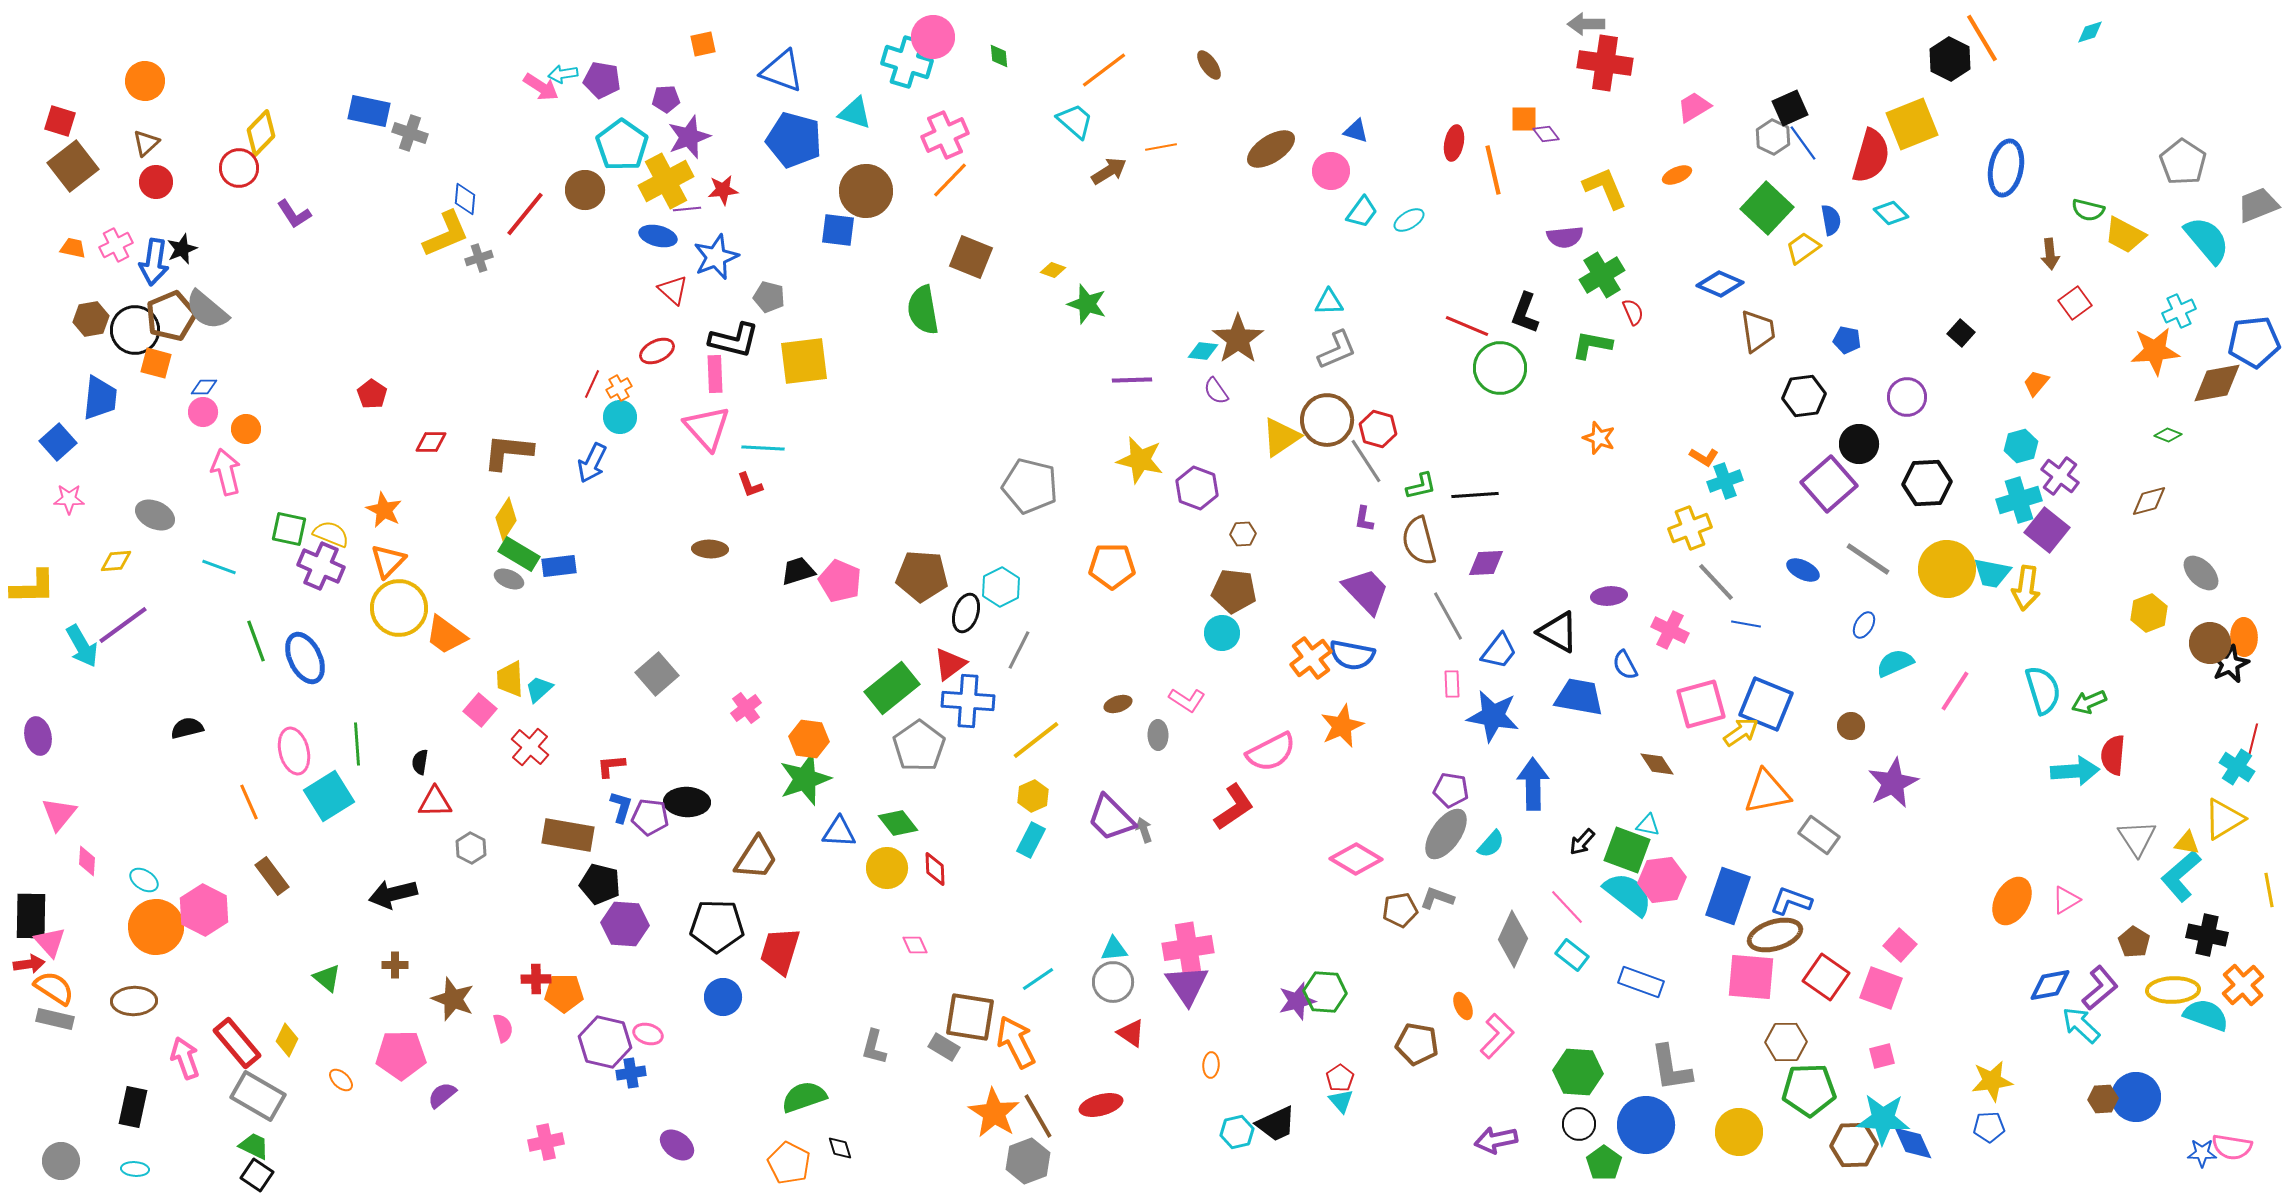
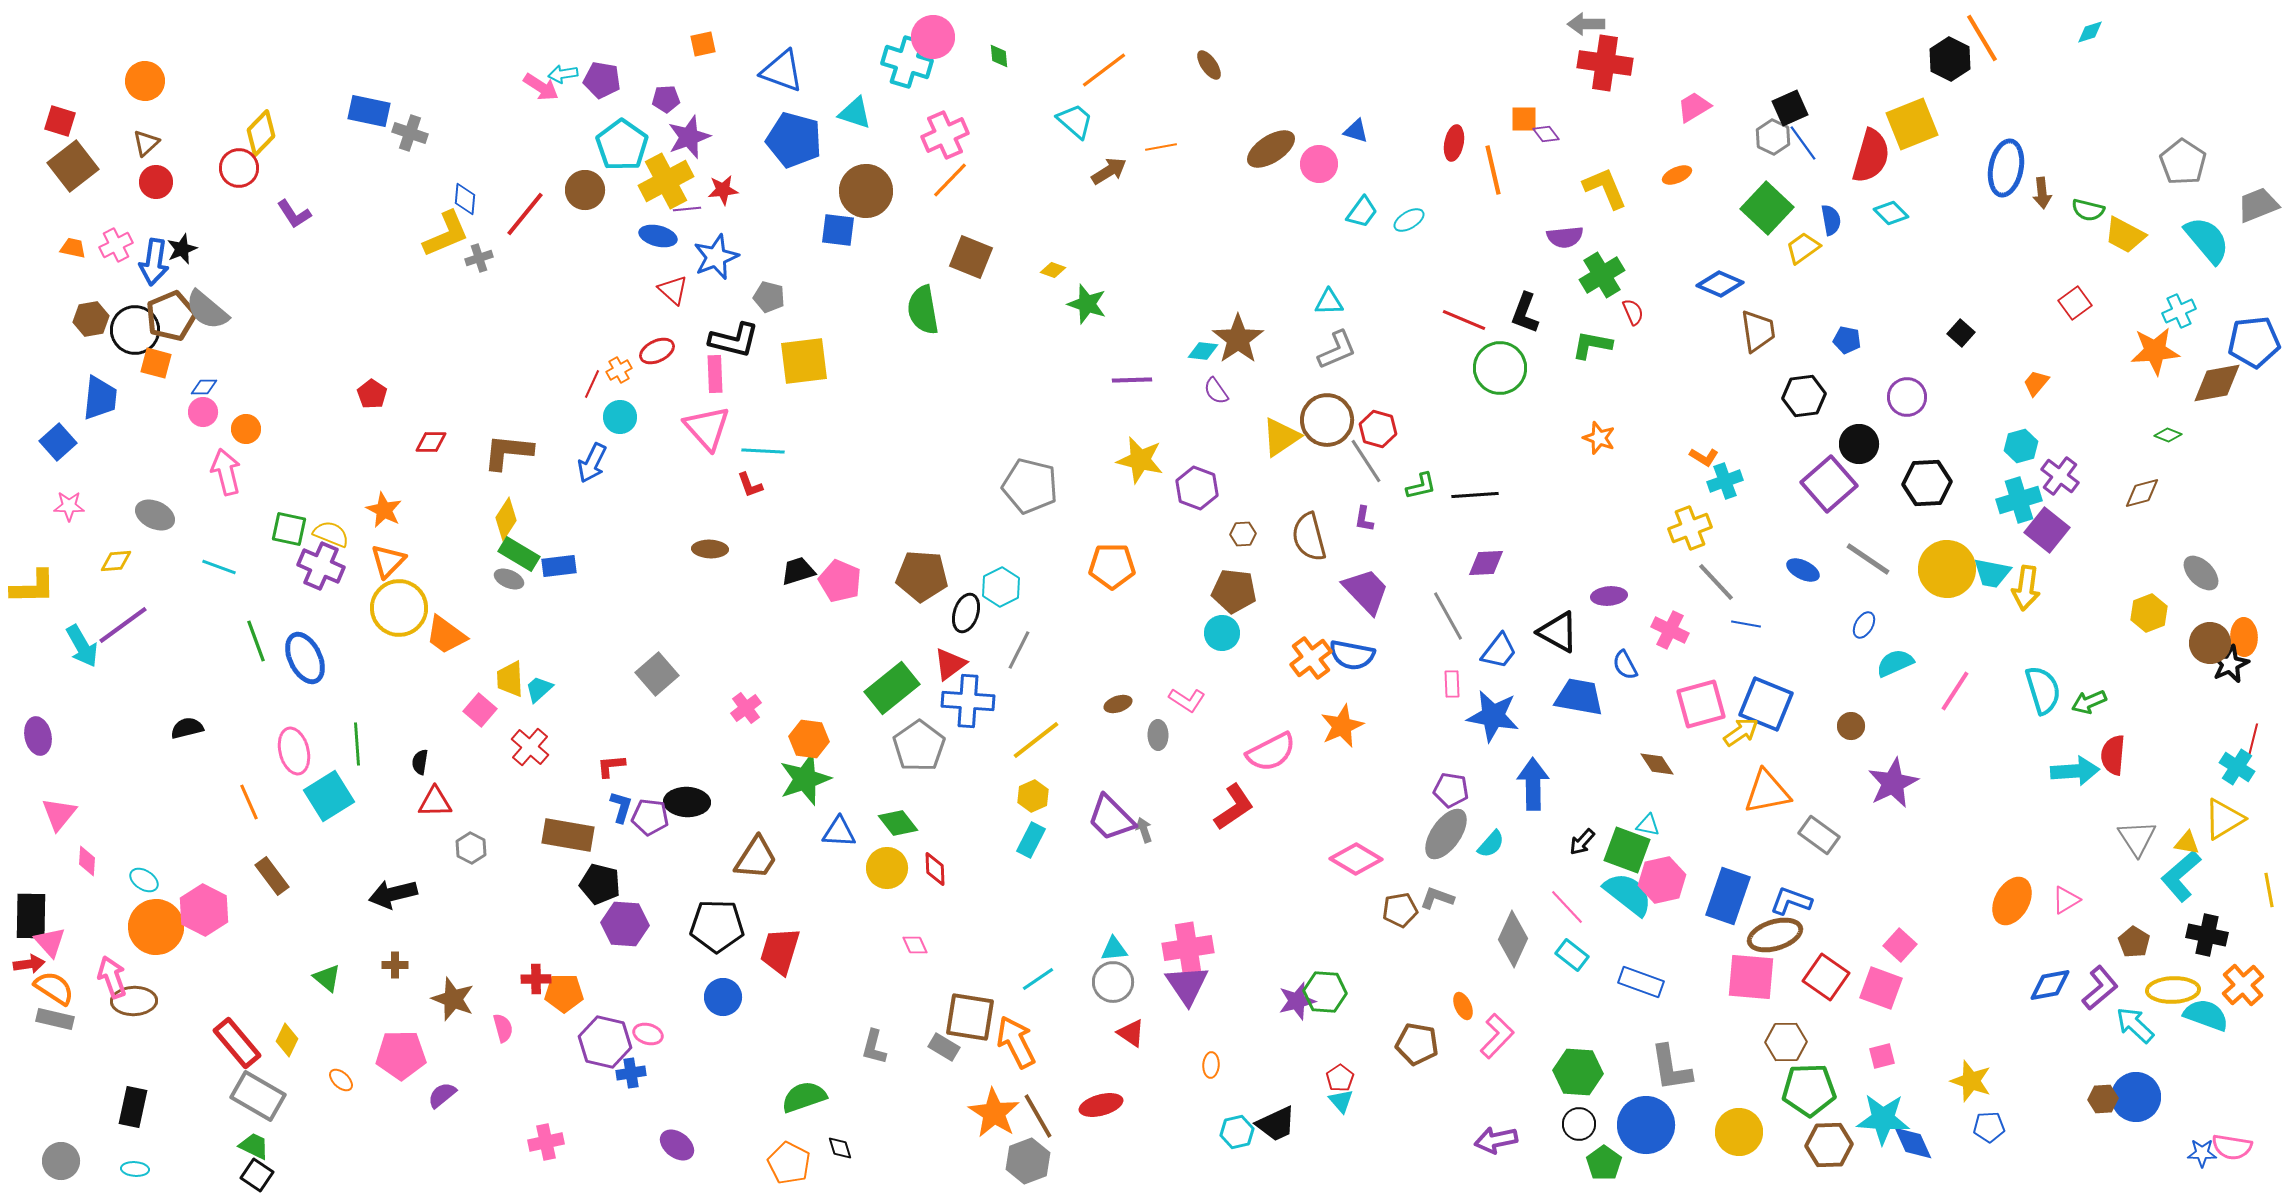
pink circle at (1331, 171): moved 12 px left, 7 px up
brown arrow at (2050, 254): moved 8 px left, 61 px up
red line at (1467, 326): moved 3 px left, 6 px up
orange cross at (619, 388): moved 18 px up
cyan line at (763, 448): moved 3 px down
pink star at (69, 499): moved 7 px down
brown diamond at (2149, 501): moved 7 px left, 8 px up
brown semicircle at (1419, 541): moved 110 px left, 4 px up
pink hexagon at (1662, 880): rotated 6 degrees counterclockwise
cyan arrow at (2081, 1025): moved 54 px right
pink arrow at (185, 1058): moved 73 px left, 81 px up
yellow star at (1992, 1081): moved 21 px left; rotated 27 degrees clockwise
brown hexagon at (1854, 1145): moved 25 px left
